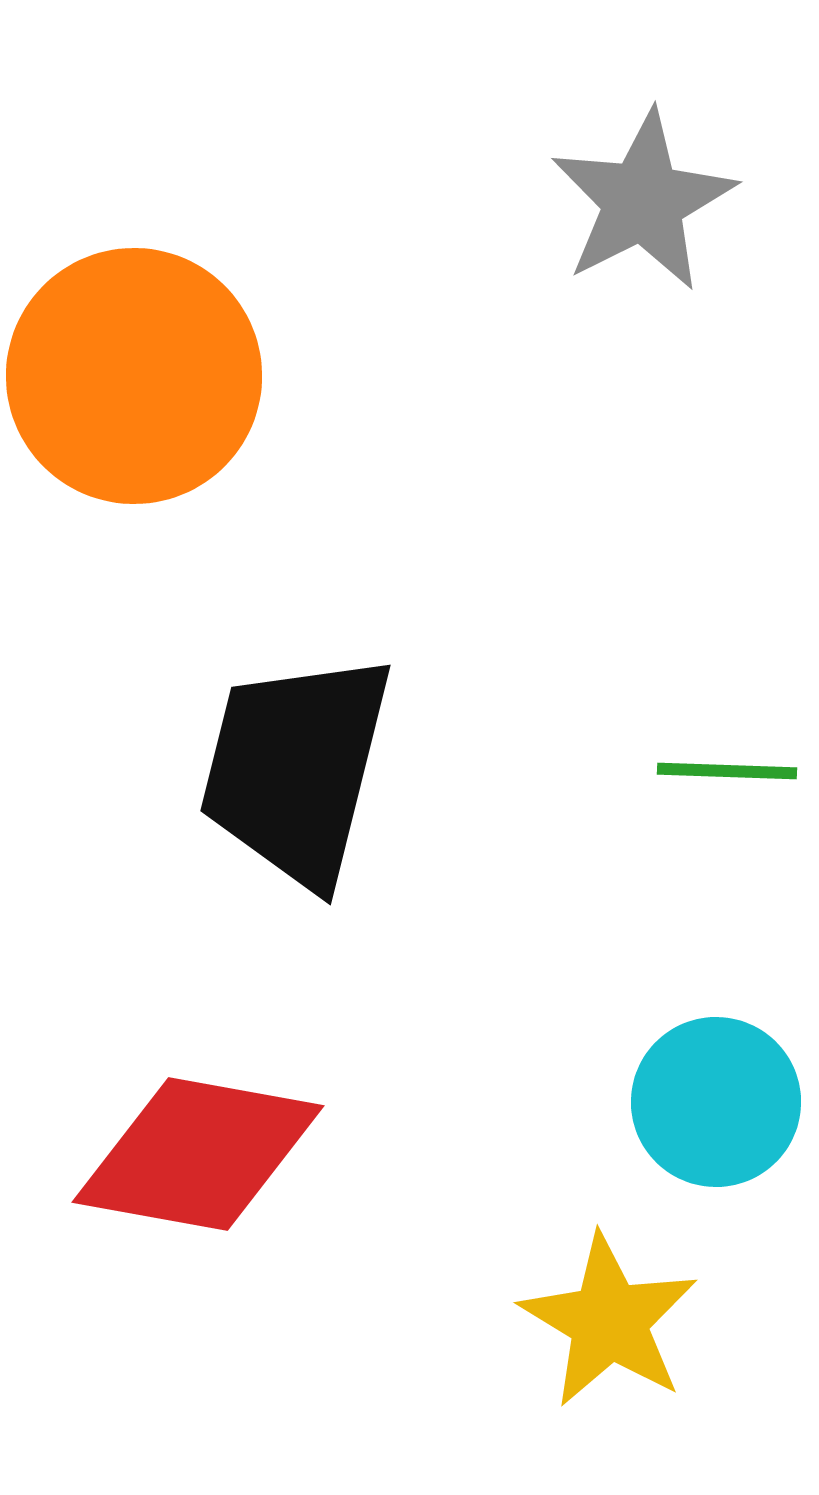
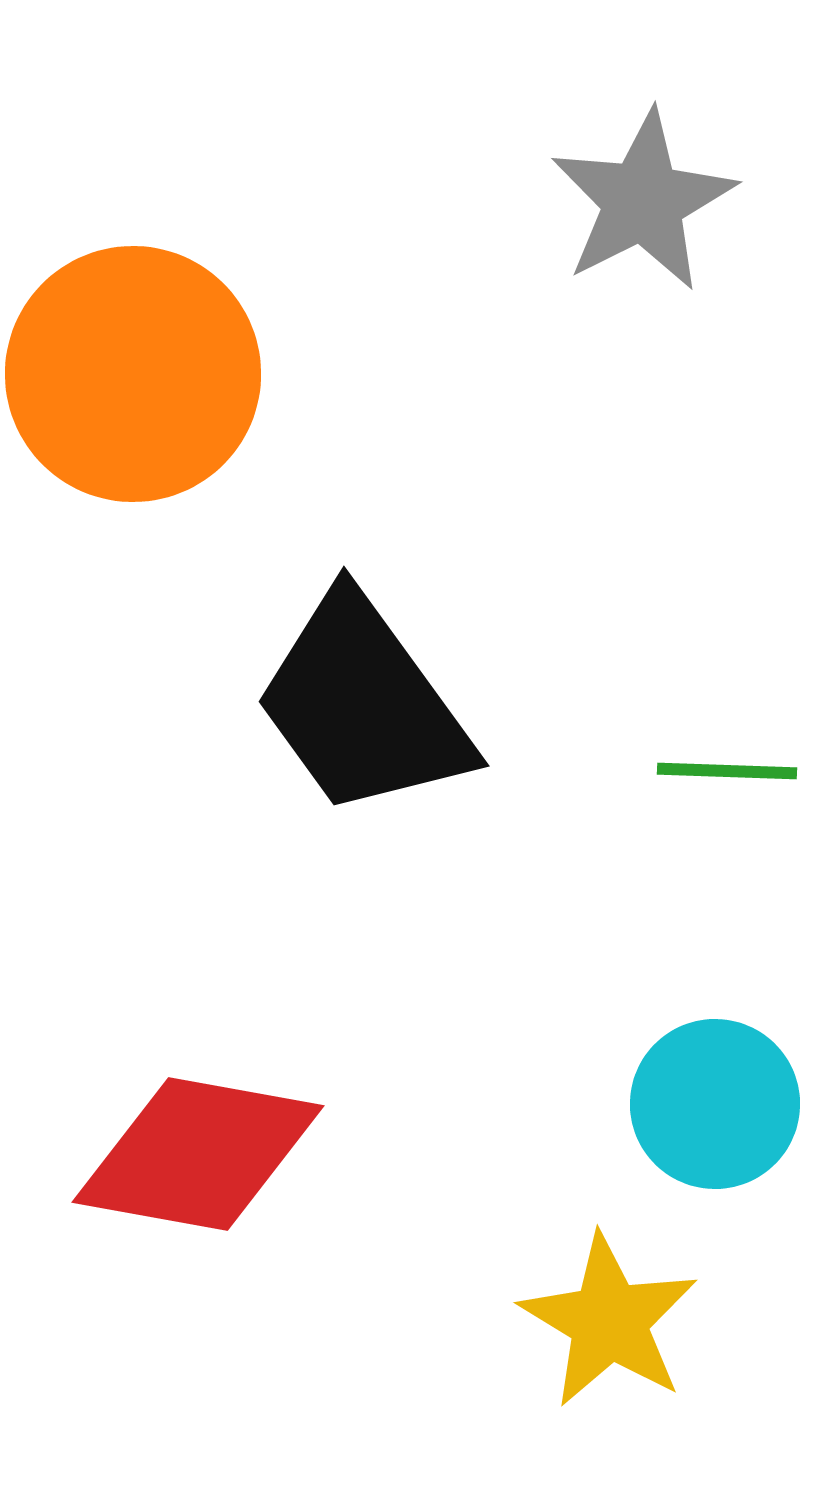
orange circle: moved 1 px left, 2 px up
black trapezoid: moved 67 px right, 64 px up; rotated 50 degrees counterclockwise
cyan circle: moved 1 px left, 2 px down
